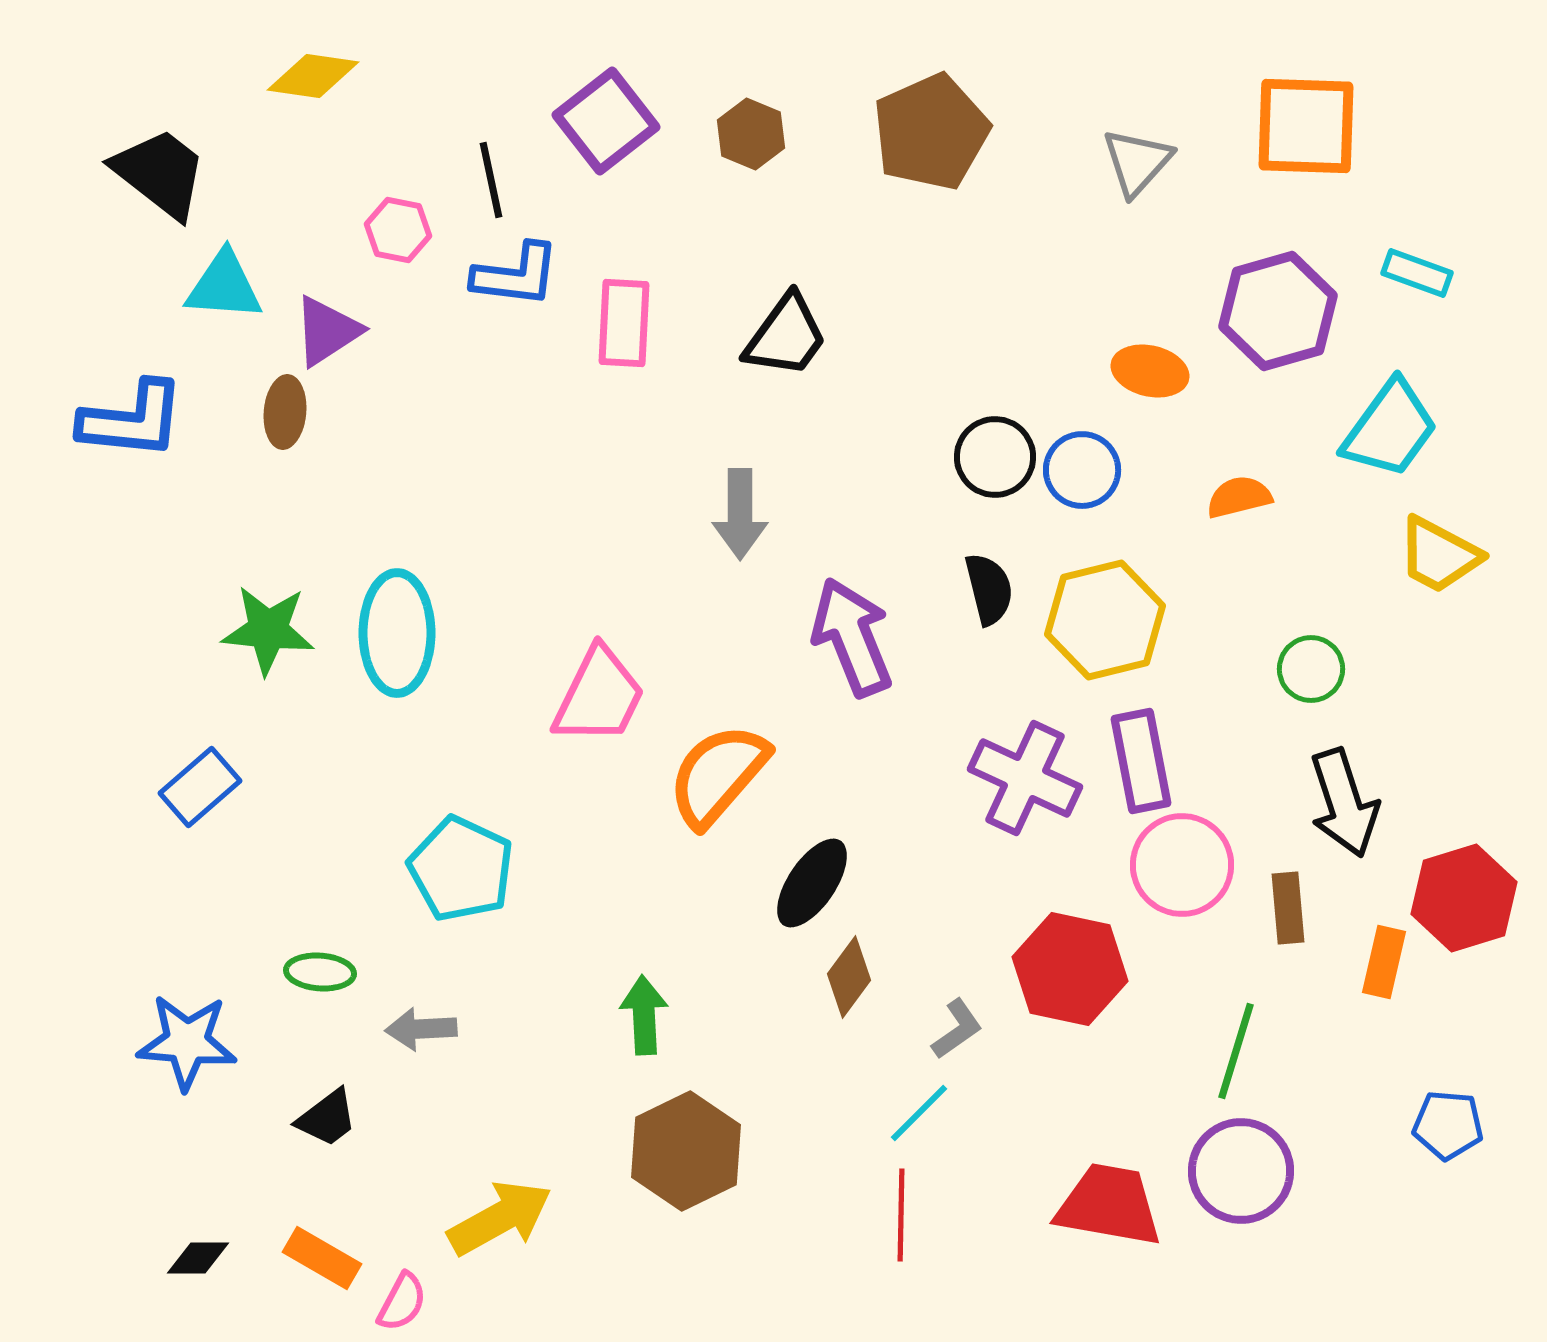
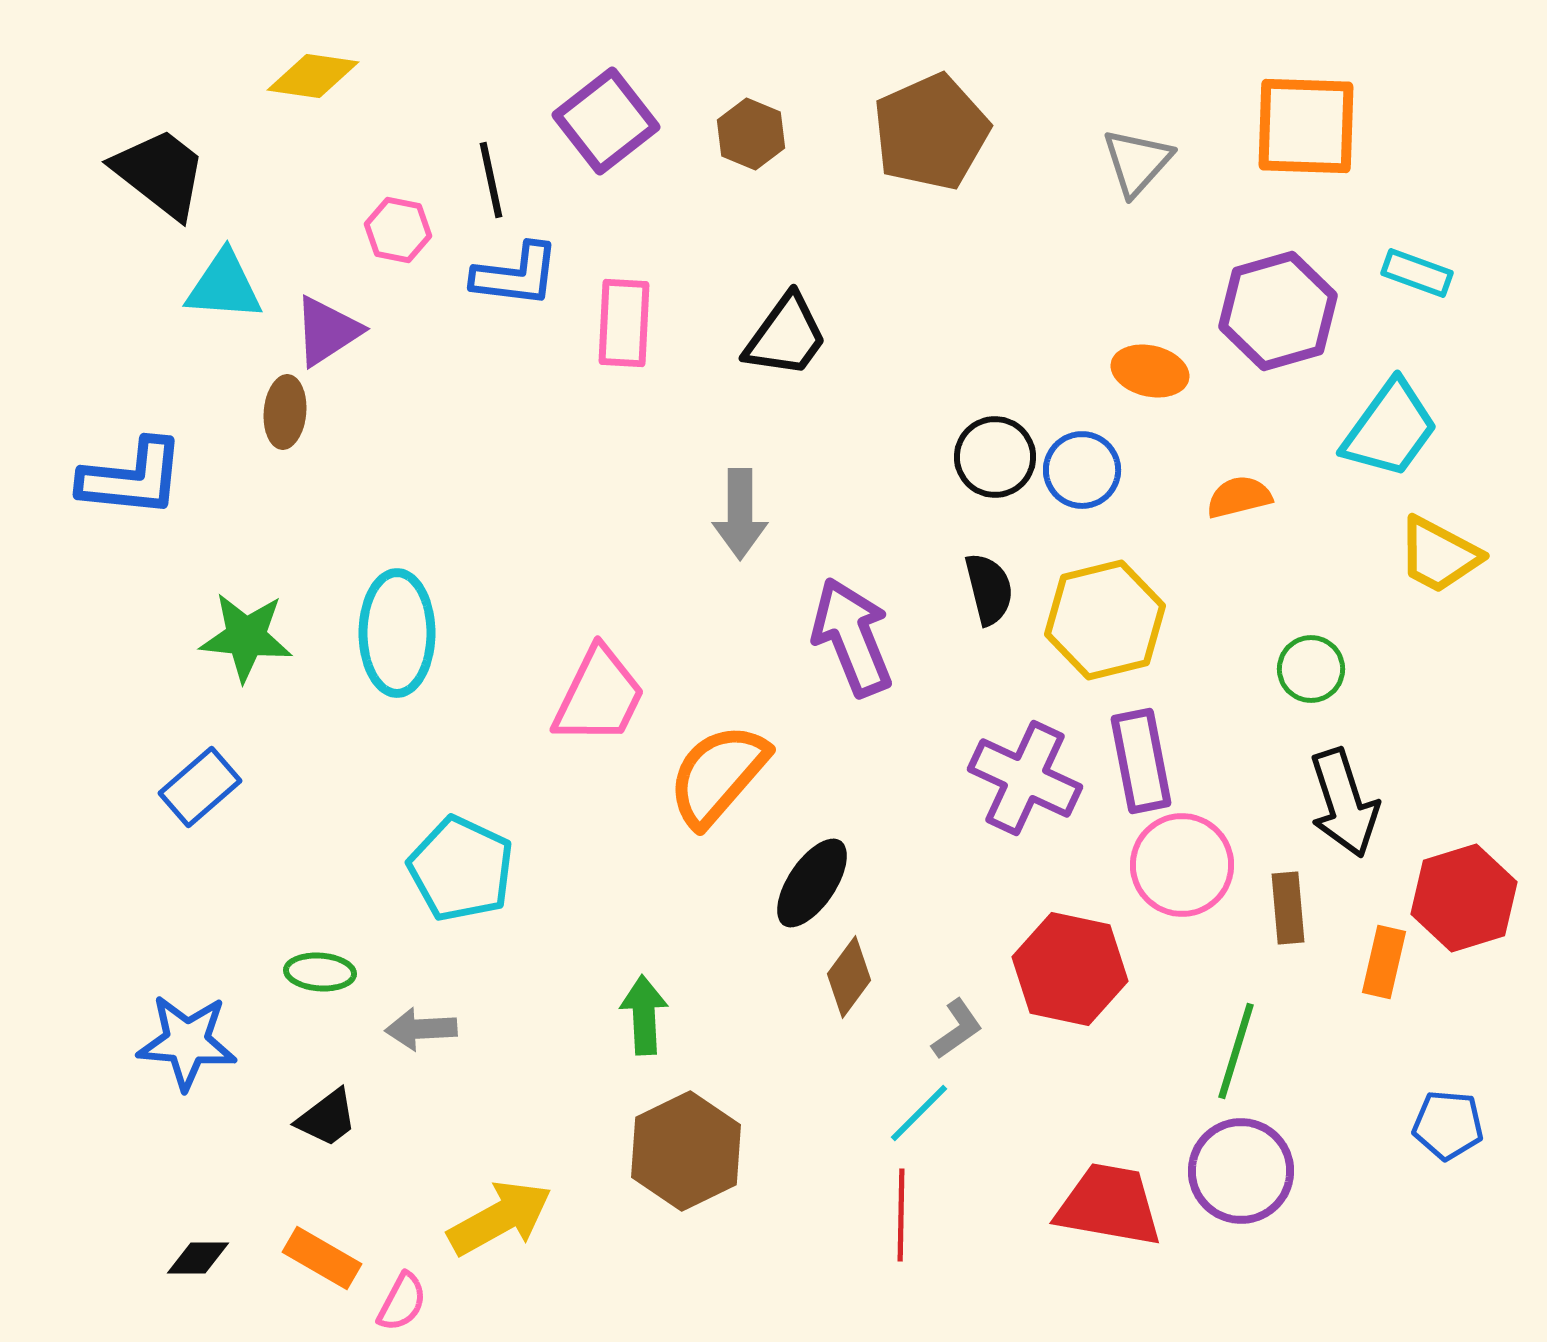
blue L-shape at (132, 420): moved 58 px down
green star at (268, 630): moved 22 px left, 7 px down
